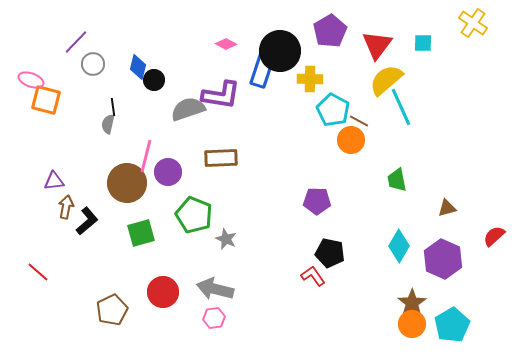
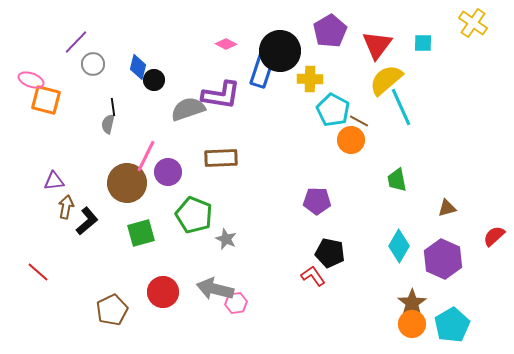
pink line at (146, 156): rotated 12 degrees clockwise
pink hexagon at (214, 318): moved 22 px right, 15 px up
